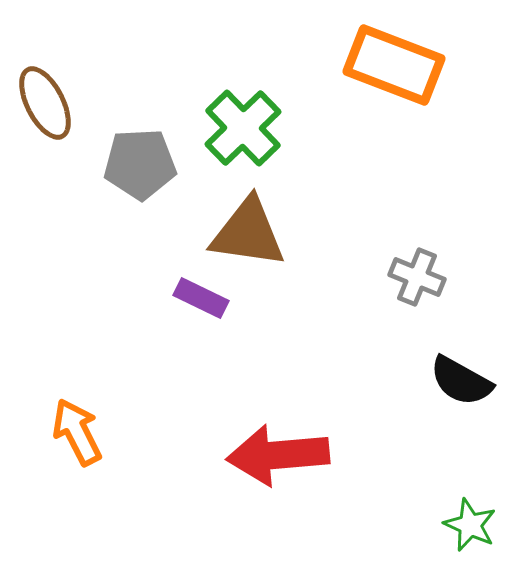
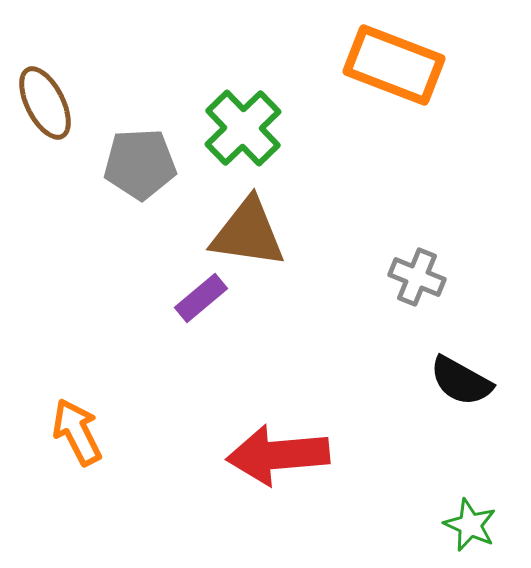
purple rectangle: rotated 66 degrees counterclockwise
